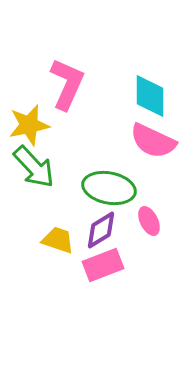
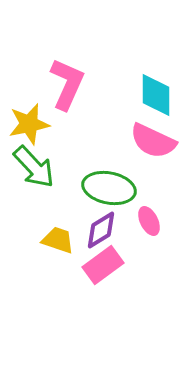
cyan diamond: moved 6 px right, 1 px up
yellow star: moved 1 px up
pink rectangle: rotated 15 degrees counterclockwise
